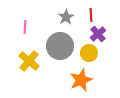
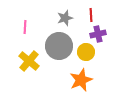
gray star: moved 1 px left, 1 px down; rotated 14 degrees clockwise
purple cross: rotated 28 degrees clockwise
gray circle: moved 1 px left
yellow circle: moved 3 px left, 1 px up
